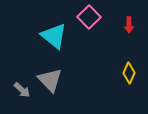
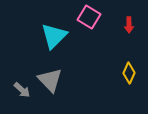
pink square: rotated 15 degrees counterclockwise
cyan triangle: rotated 36 degrees clockwise
